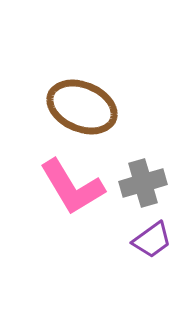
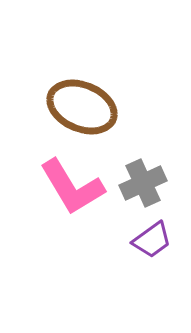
gray cross: rotated 9 degrees counterclockwise
